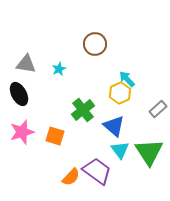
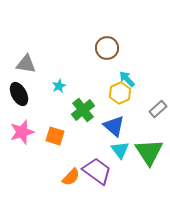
brown circle: moved 12 px right, 4 px down
cyan star: moved 17 px down
